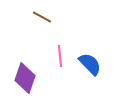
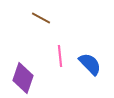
brown line: moved 1 px left, 1 px down
purple diamond: moved 2 px left
